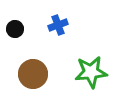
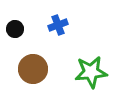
brown circle: moved 5 px up
